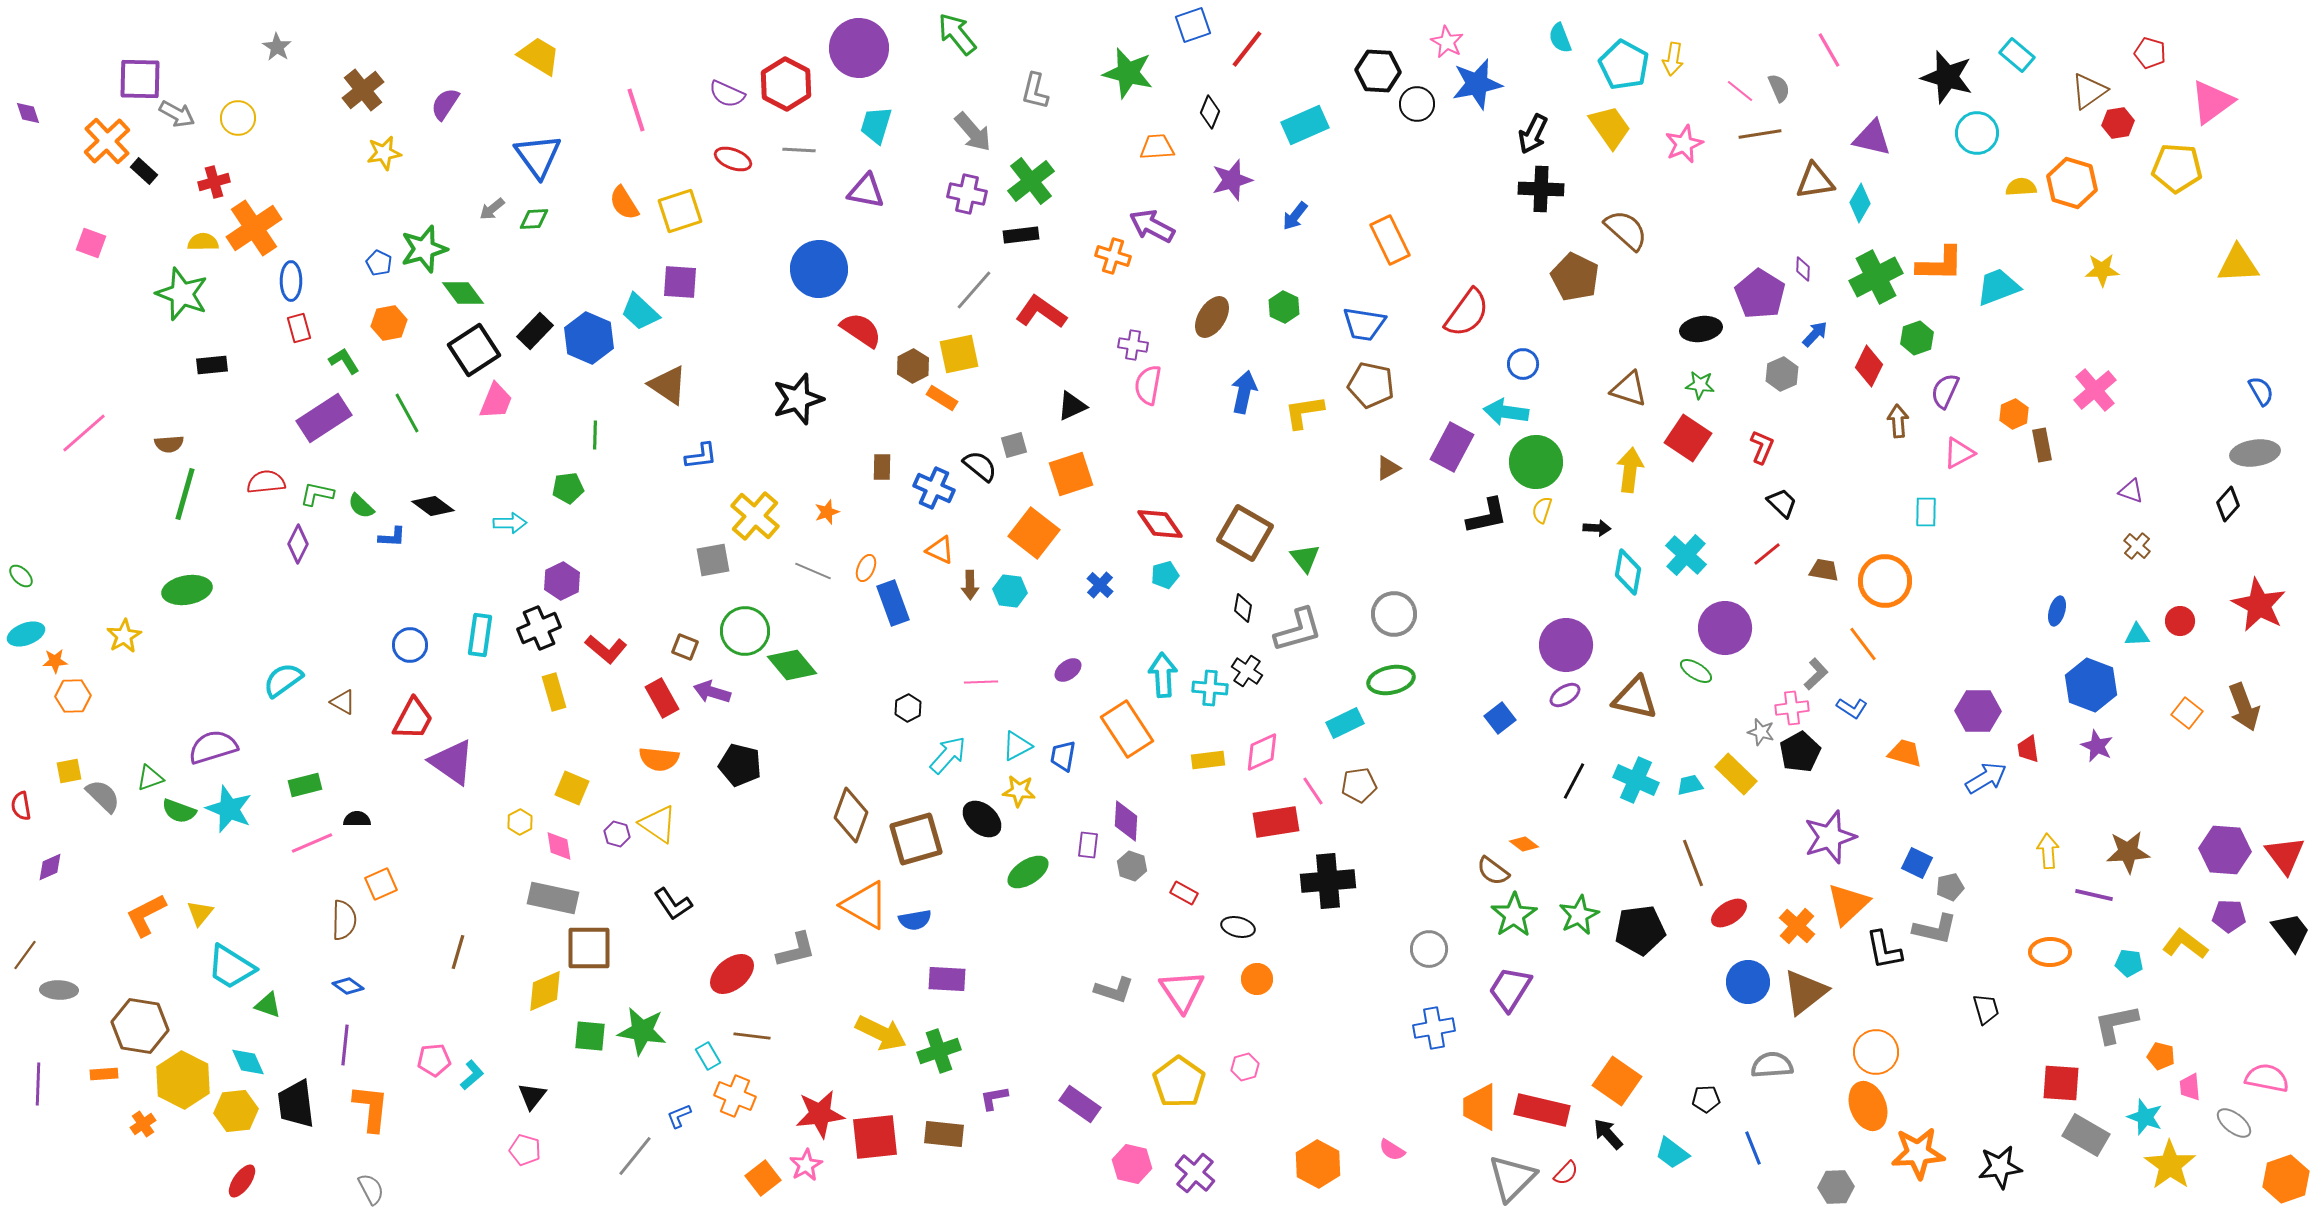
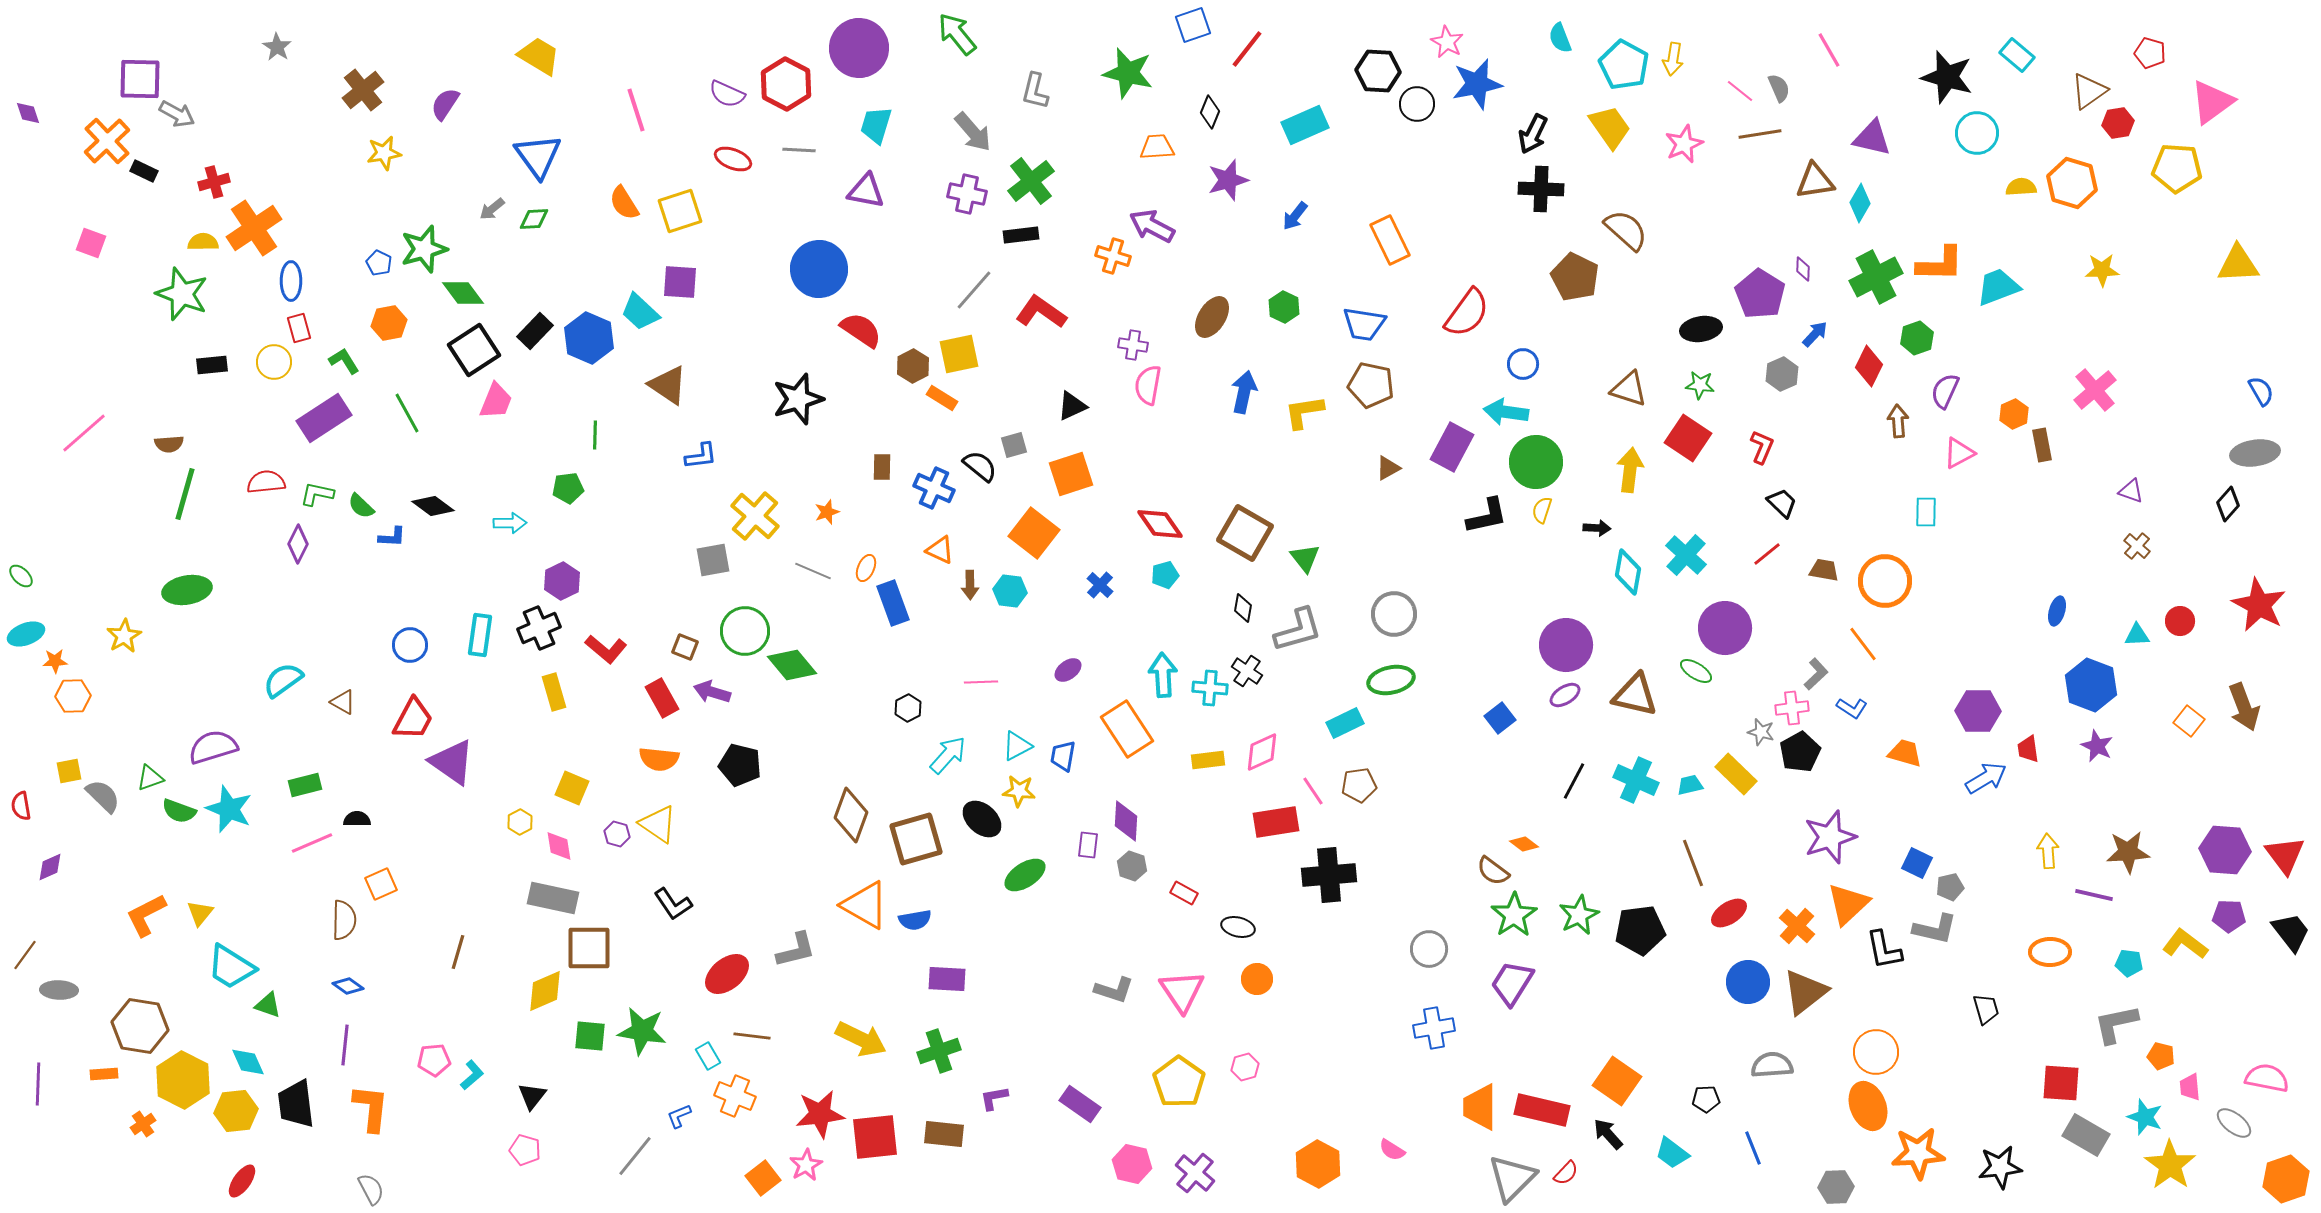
yellow circle at (238, 118): moved 36 px right, 244 px down
black rectangle at (144, 171): rotated 16 degrees counterclockwise
purple star at (1232, 180): moved 4 px left
brown triangle at (1635, 698): moved 3 px up
orange square at (2187, 713): moved 2 px right, 8 px down
green ellipse at (1028, 872): moved 3 px left, 3 px down
black cross at (1328, 881): moved 1 px right, 6 px up
red ellipse at (732, 974): moved 5 px left
purple trapezoid at (1510, 989): moved 2 px right, 6 px up
yellow arrow at (881, 1033): moved 20 px left, 6 px down
